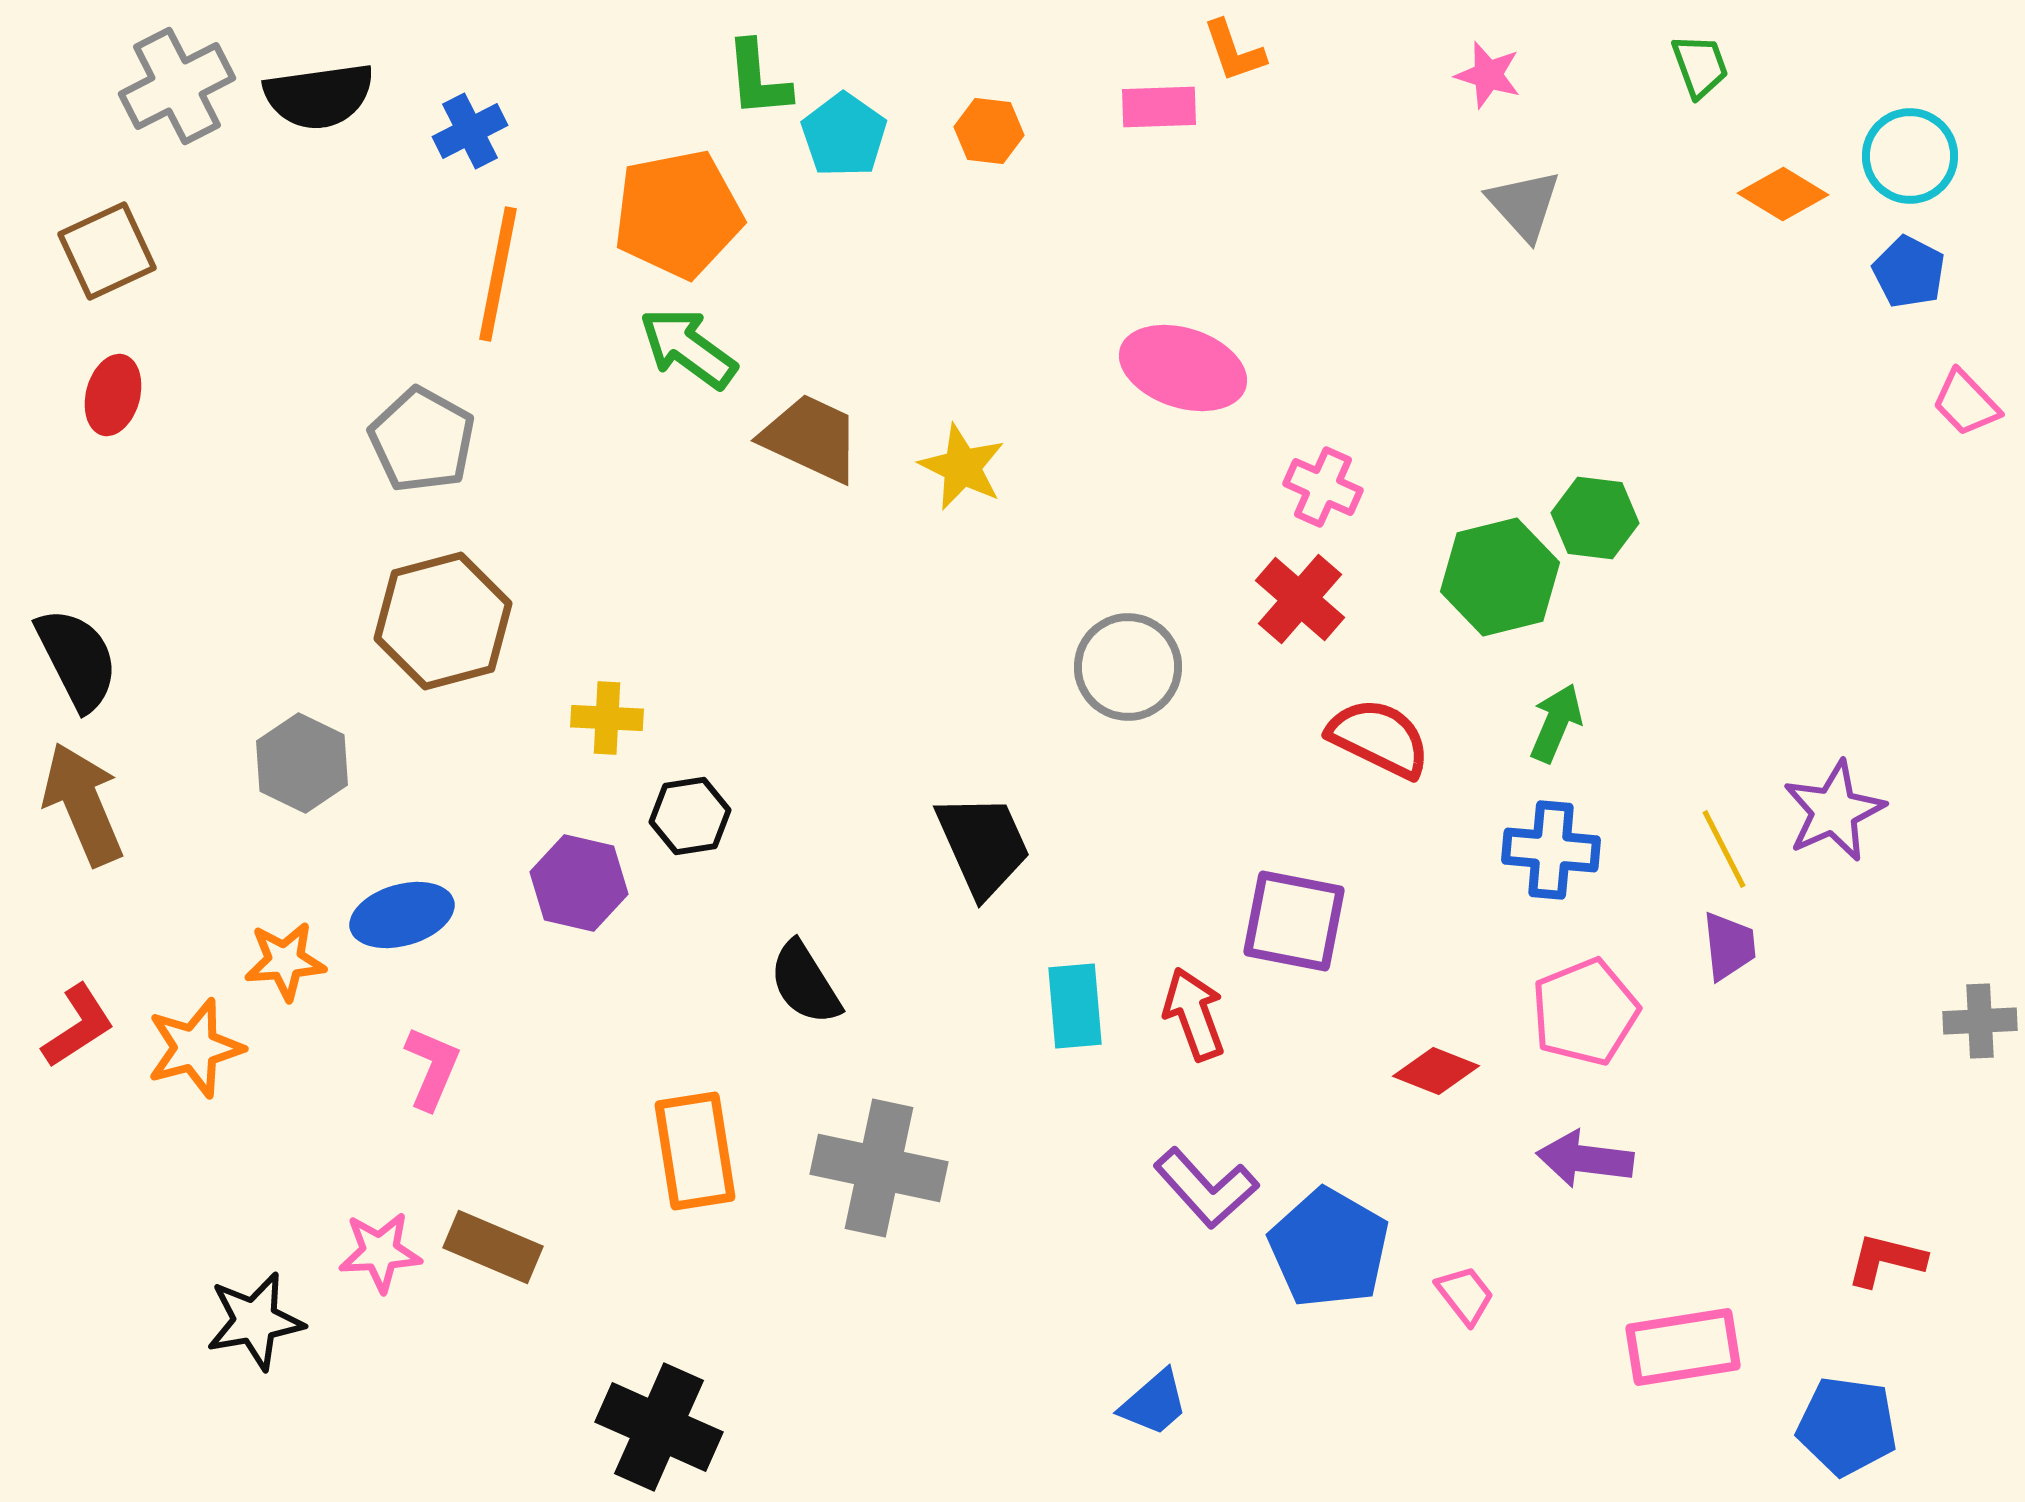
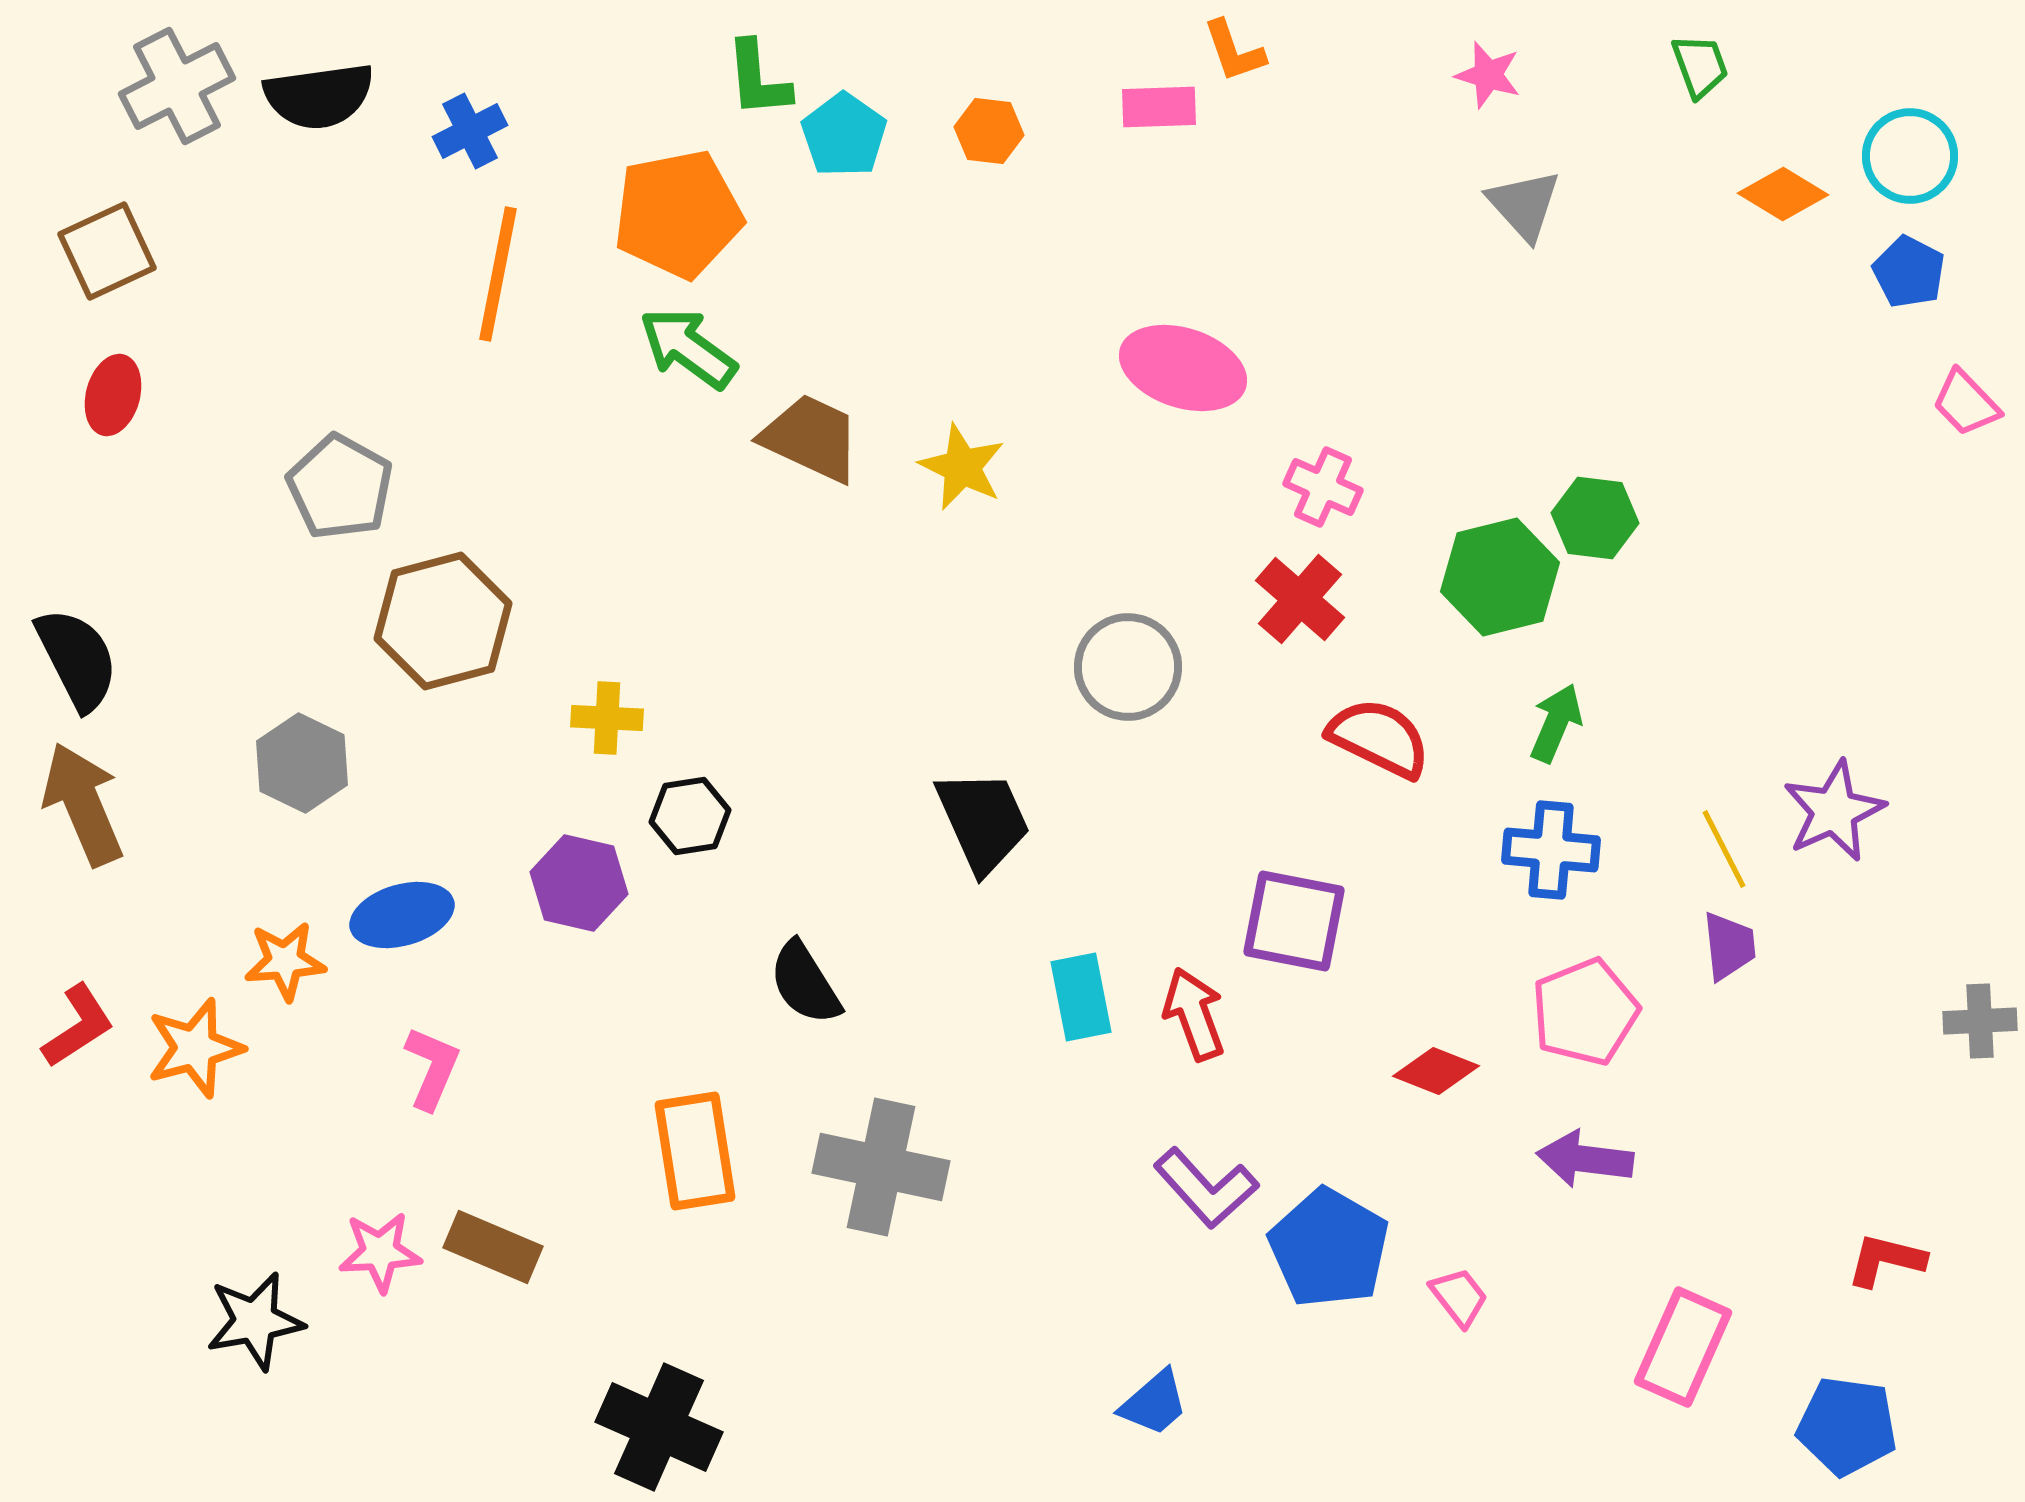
gray pentagon at (422, 440): moved 82 px left, 47 px down
black trapezoid at (983, 845): moved 24 px up
cyan rectangle at (1075, 1006): moved 6 px right, 9 px up; rotated 6 degrees counterclockwise
gray cross at (879, 1168): moved 2 px right, 1 px up
pink trapezoid at (1465, 1295): moved 6 px left, 2 px down
pink rectangle at (1683, 1347): rotated 57 degrees counterclockwise
